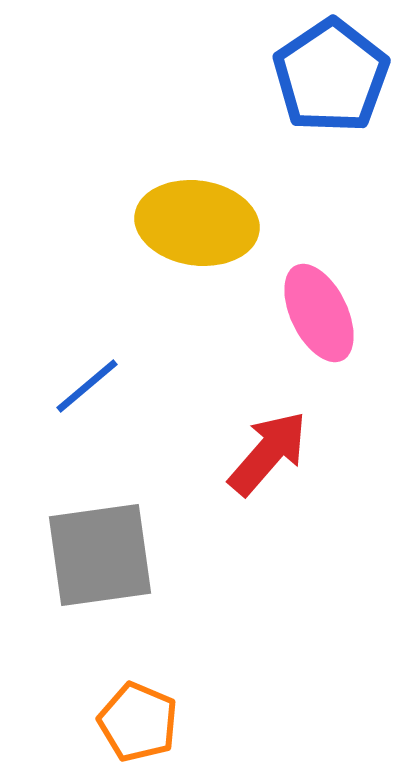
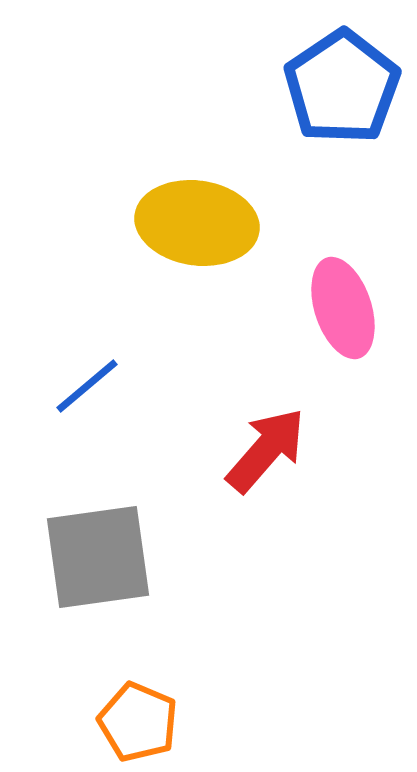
blue pentagon: moved 11 px right, 11 px down
pink ellipse: moved 24 px right, 5 px up; rotated 8 degrees clockwise
red arrow: moved 2 px left, 3 px up
gray square: moved 2 px left, 2 px down
